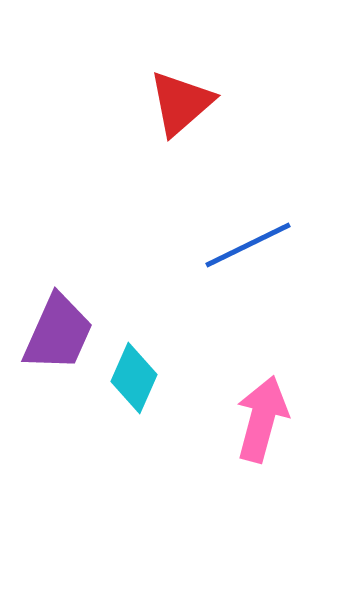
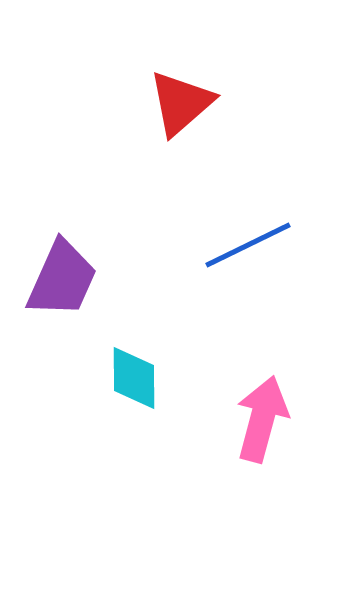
purple trapezoid: moved 4 px right, 54 px up
cyan diamond: rotated 24 degrees counterclockwise
